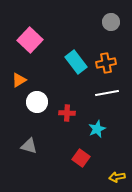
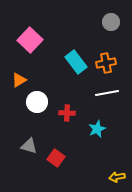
red square: moved 25 px left
